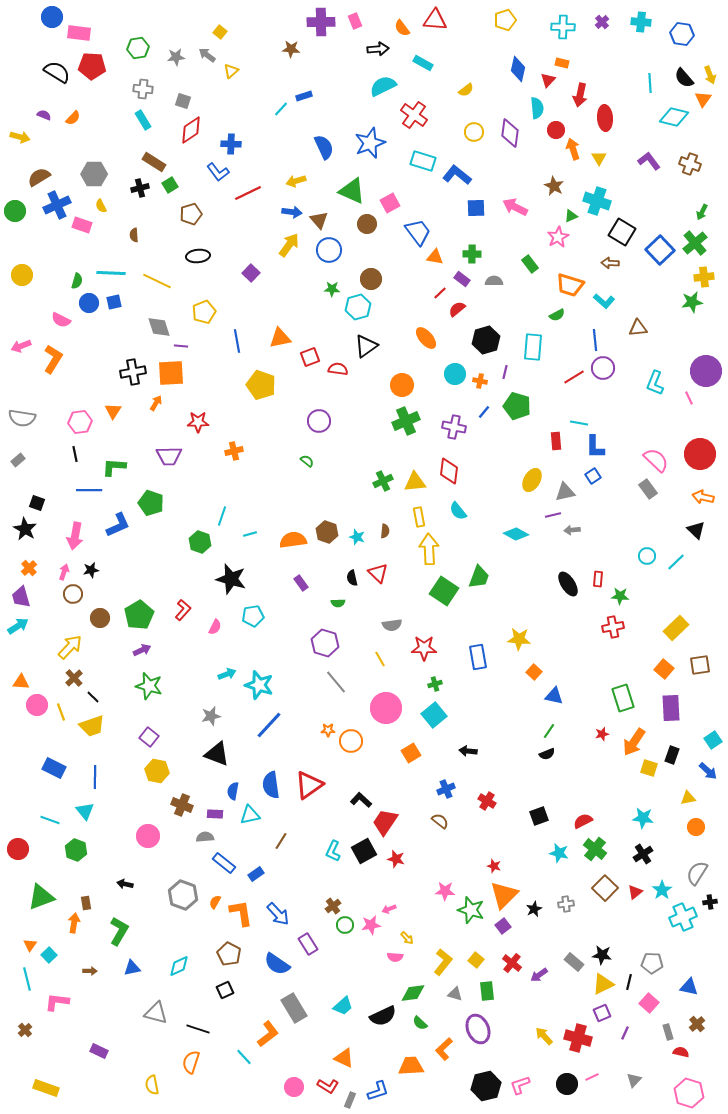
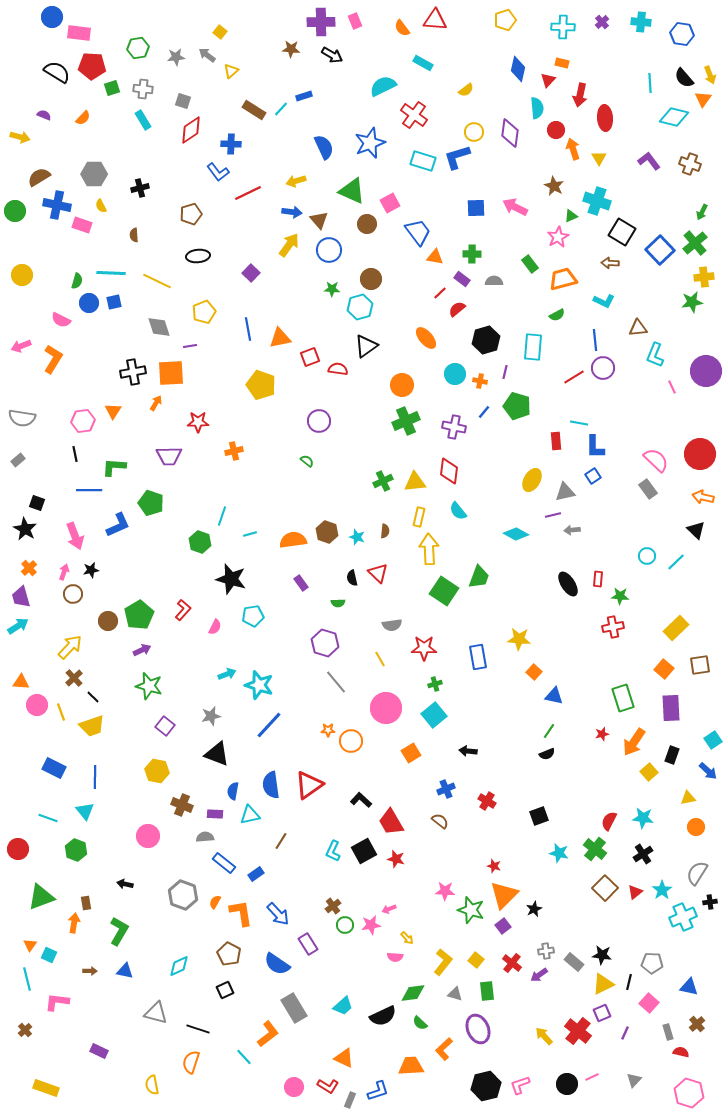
black arrow at (378, 49): moved 46 px left, 6 px down; rotated 35 degrees clockwise
orange semicircle at (73, 118): moved 10 px right
brown rectangle at (154, 162): moved 100 px right, 52 px up
blue L-shape at (457, 175): moved 18 px up; rotated 56 degrees counterclockwise
green square at (170, 185): moved 58 px left, 97 px up; rotated 14 degrees clockwise
blue cross at (57, 205): rotated 36 degrees clockwise
orange trapezoid at (570, 285): moved 7 px left, 6 px up; rotated 148 degrees clockwise
cyan L-shape at (604, 301): rotated 15 degrees counterclockwise
cyan hexagon at (358, 307): moved 2 px right
blue line at (237, 341): moved 11 px right, 12 px up
purple line at (181, 346): moved 9 px right; rotated 16 degrees counterclockwise
cyan L-shape at (655, 383): moved 28 px up
pink line at (689, 398): moved 17 px left, 11 px up
pink hexagon at (80, 422): moved 3 px right, 1 px up
yellow rectangle at (419, 517): rotated 24 degrees clockwise
pink arrow at (75, 536): rotated 32 degrees counterclockwise
brown circle at (100, 618): moved 8 px right, 3 px down
purple square at (149, 737): moved 16 px right, 11 px up
yellow square at (649, 768): moved 4 px down; rotated 30 degrees clockwise
cyan line at (50, 820): moved 2 px left, 2 px up
red semicircle at (583, 821): moved 26 px right; rotated 36 degrees counterclockwise
red trapezoid at (385, 822): moved 6 px right; rotated 64 degrees counterclockwise
gray cross at (566, 904): moved 20 px left, 47 px down
cyan square at (49, 955): rotated 21 degrees counterclockwise
blue triangle at (132, 968): moved 7 px left, 3 px down; rotated 24 degrees clockwise
red cross at (578, 1038): moved 7 px up; rotated 24 degrees clockwise
